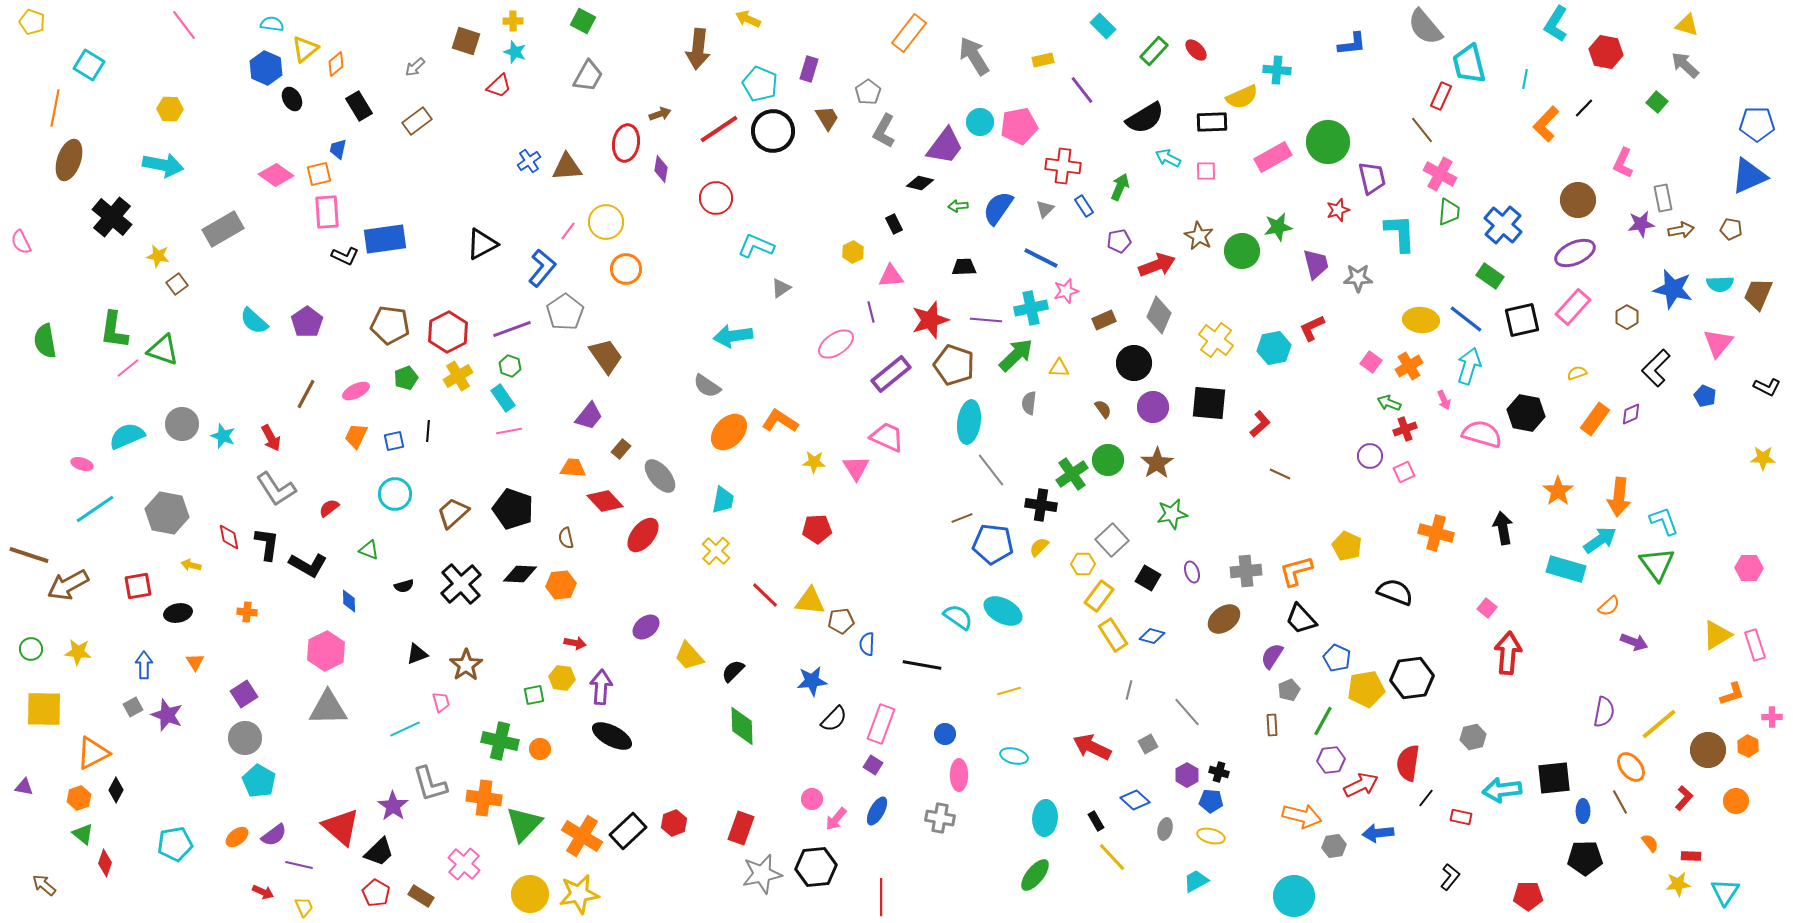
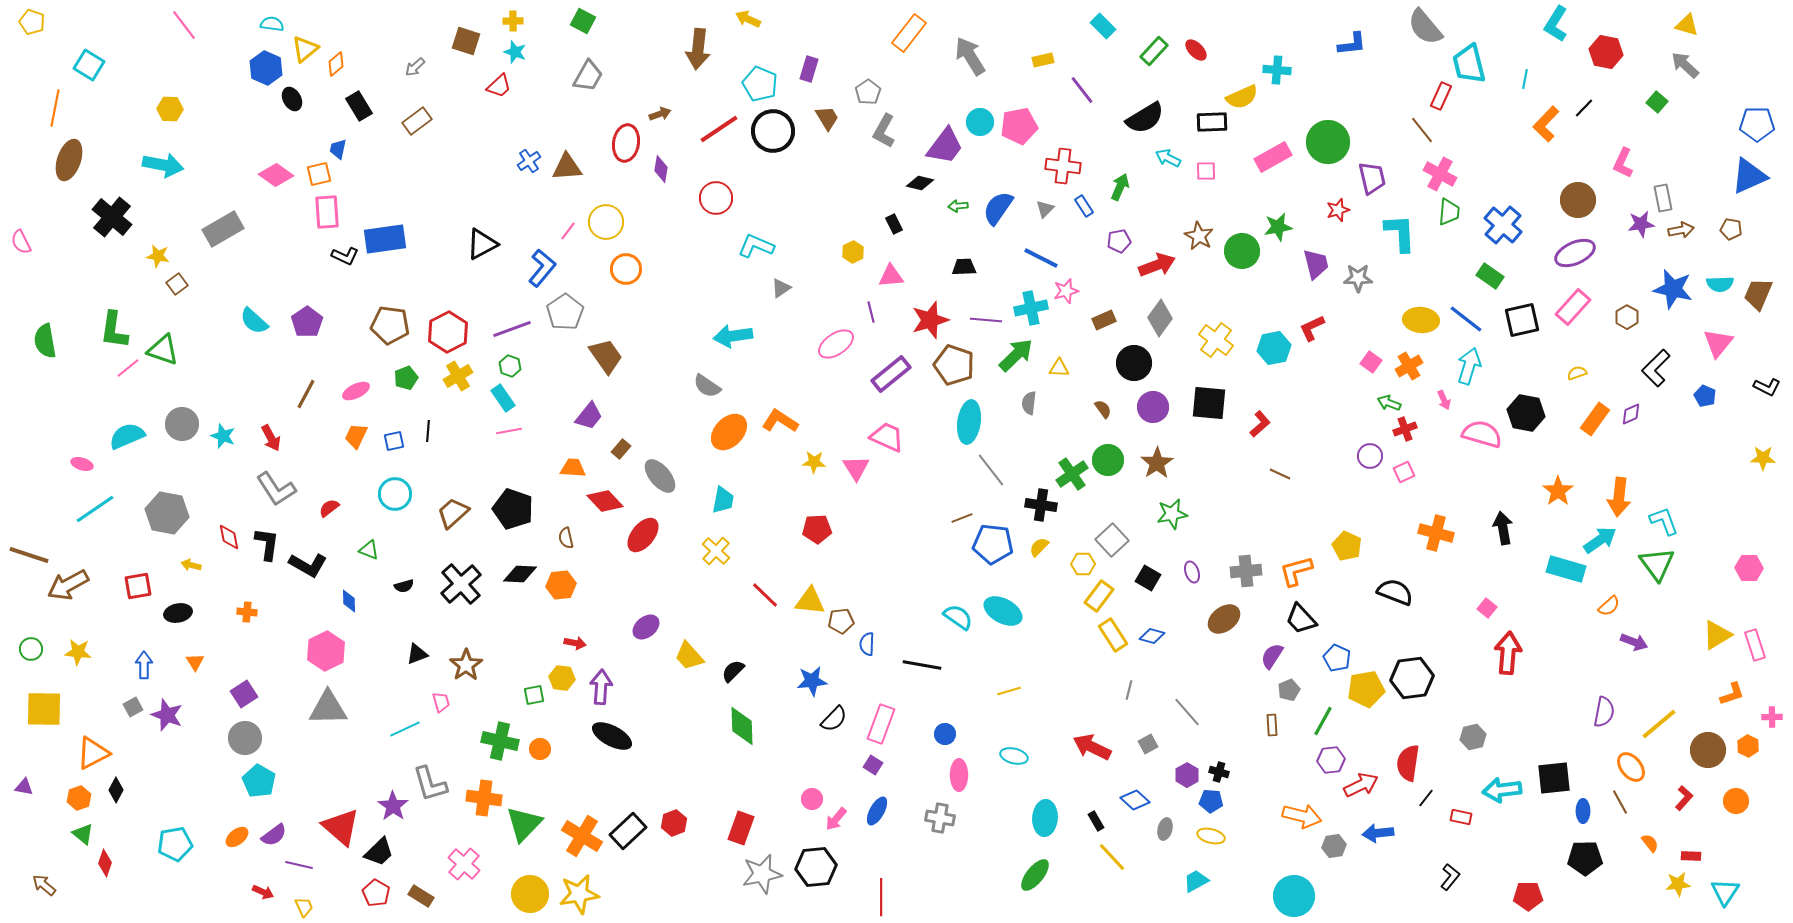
gray arrow at (974, 56): moved 4 px left
gray diamond at (1159, 315): moved 1 px right, 3 px down; rotated 12 degrees clockwise
